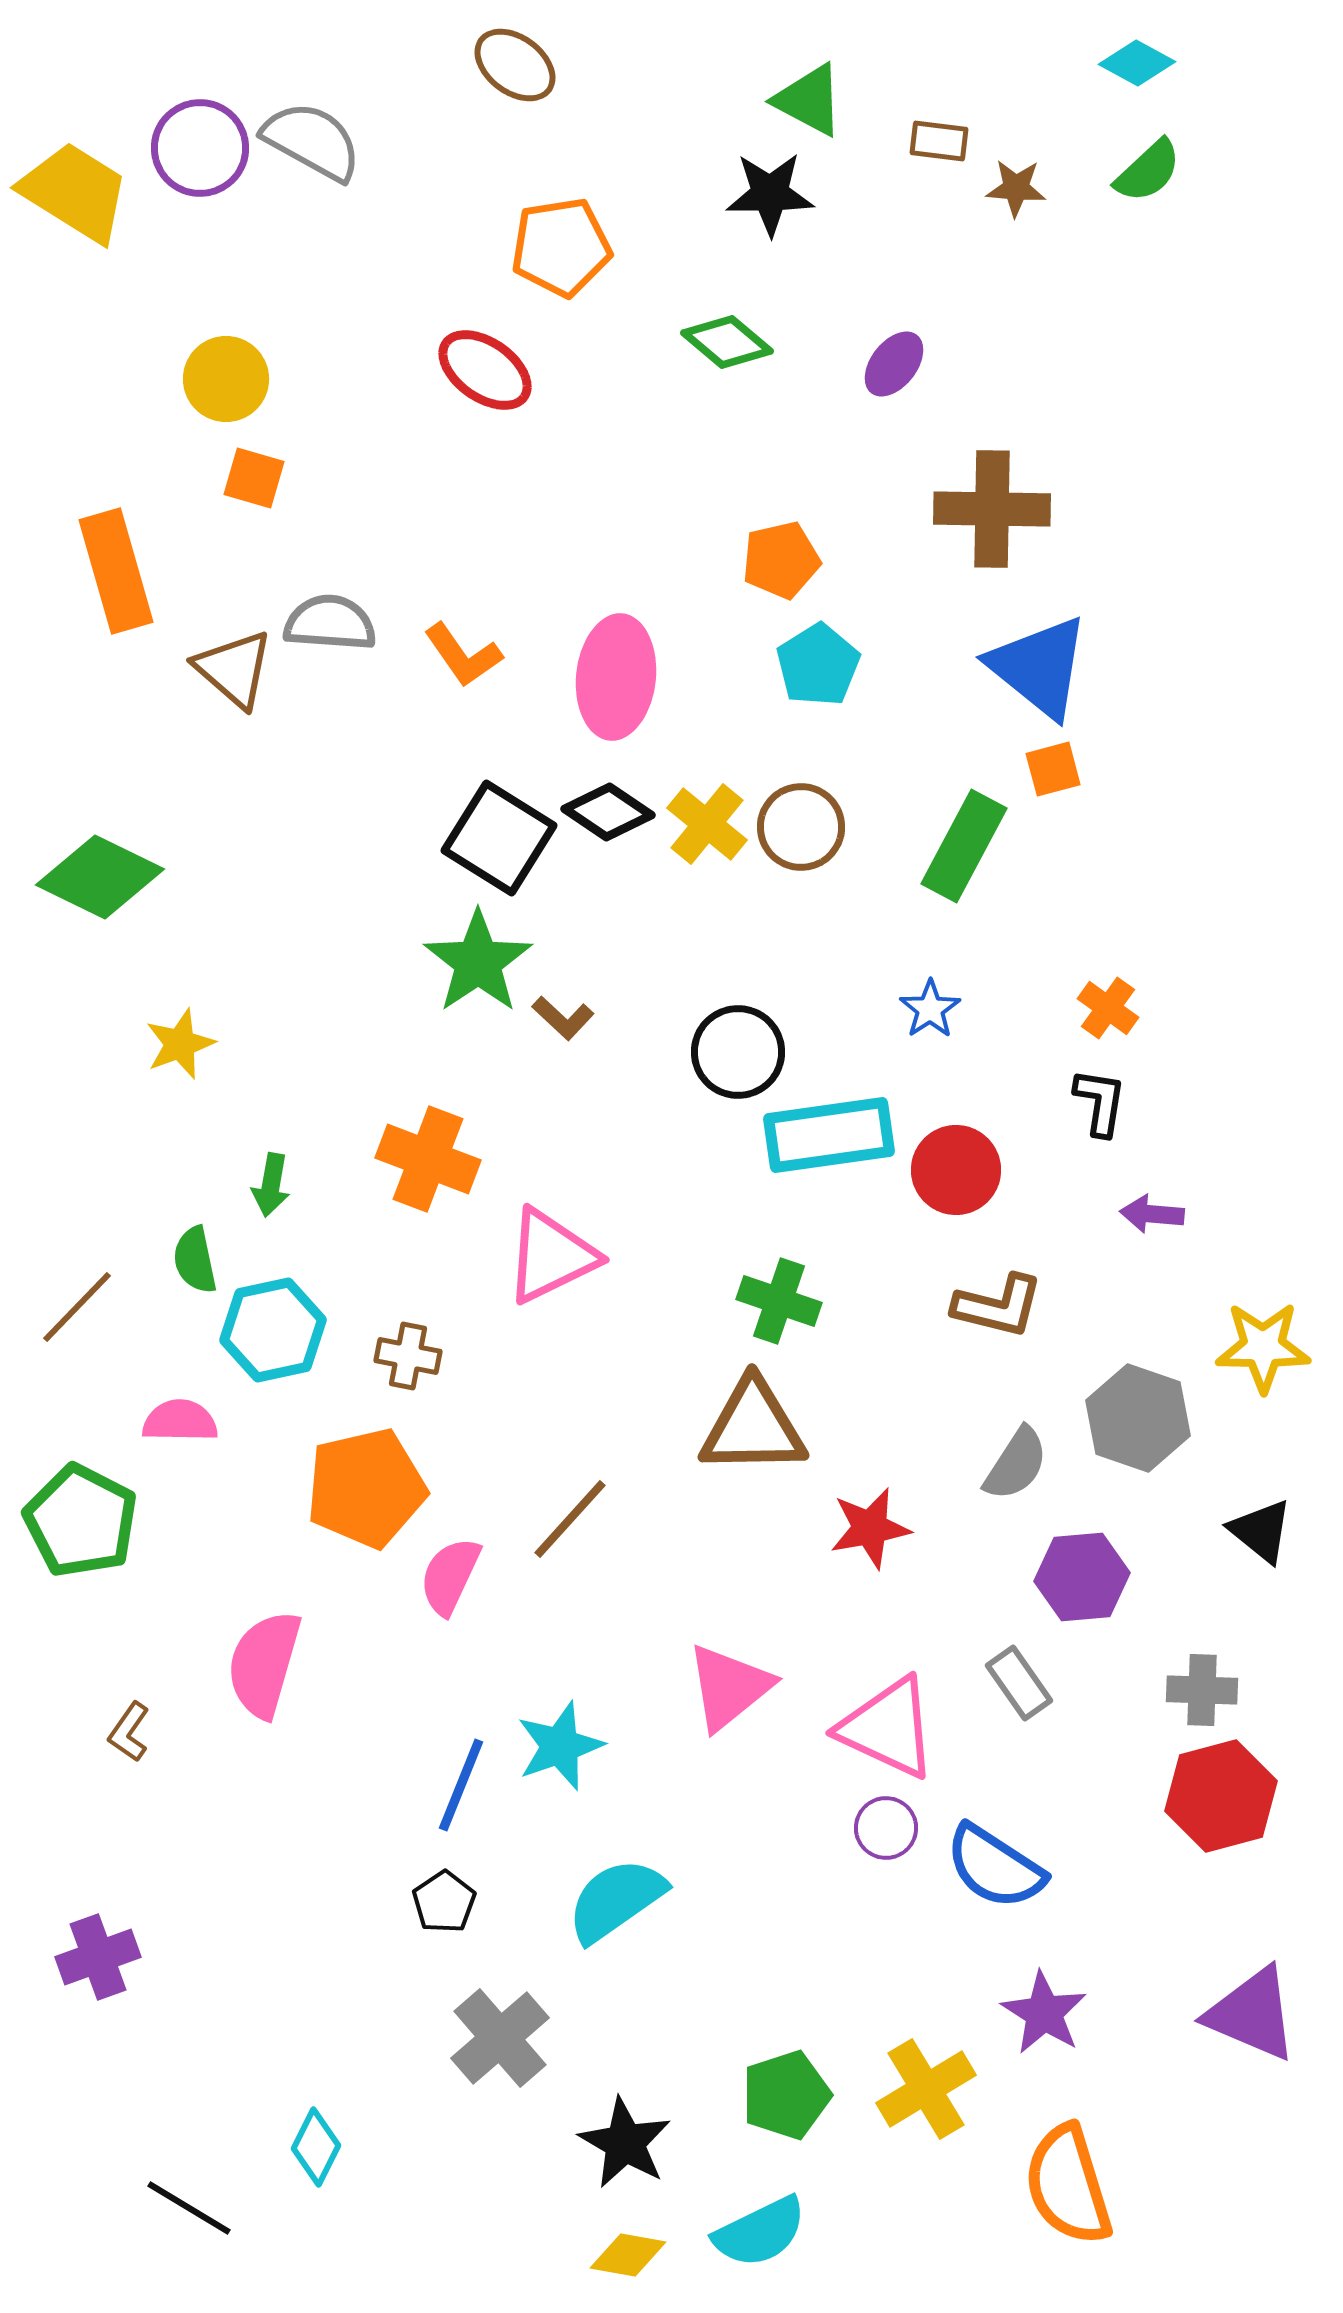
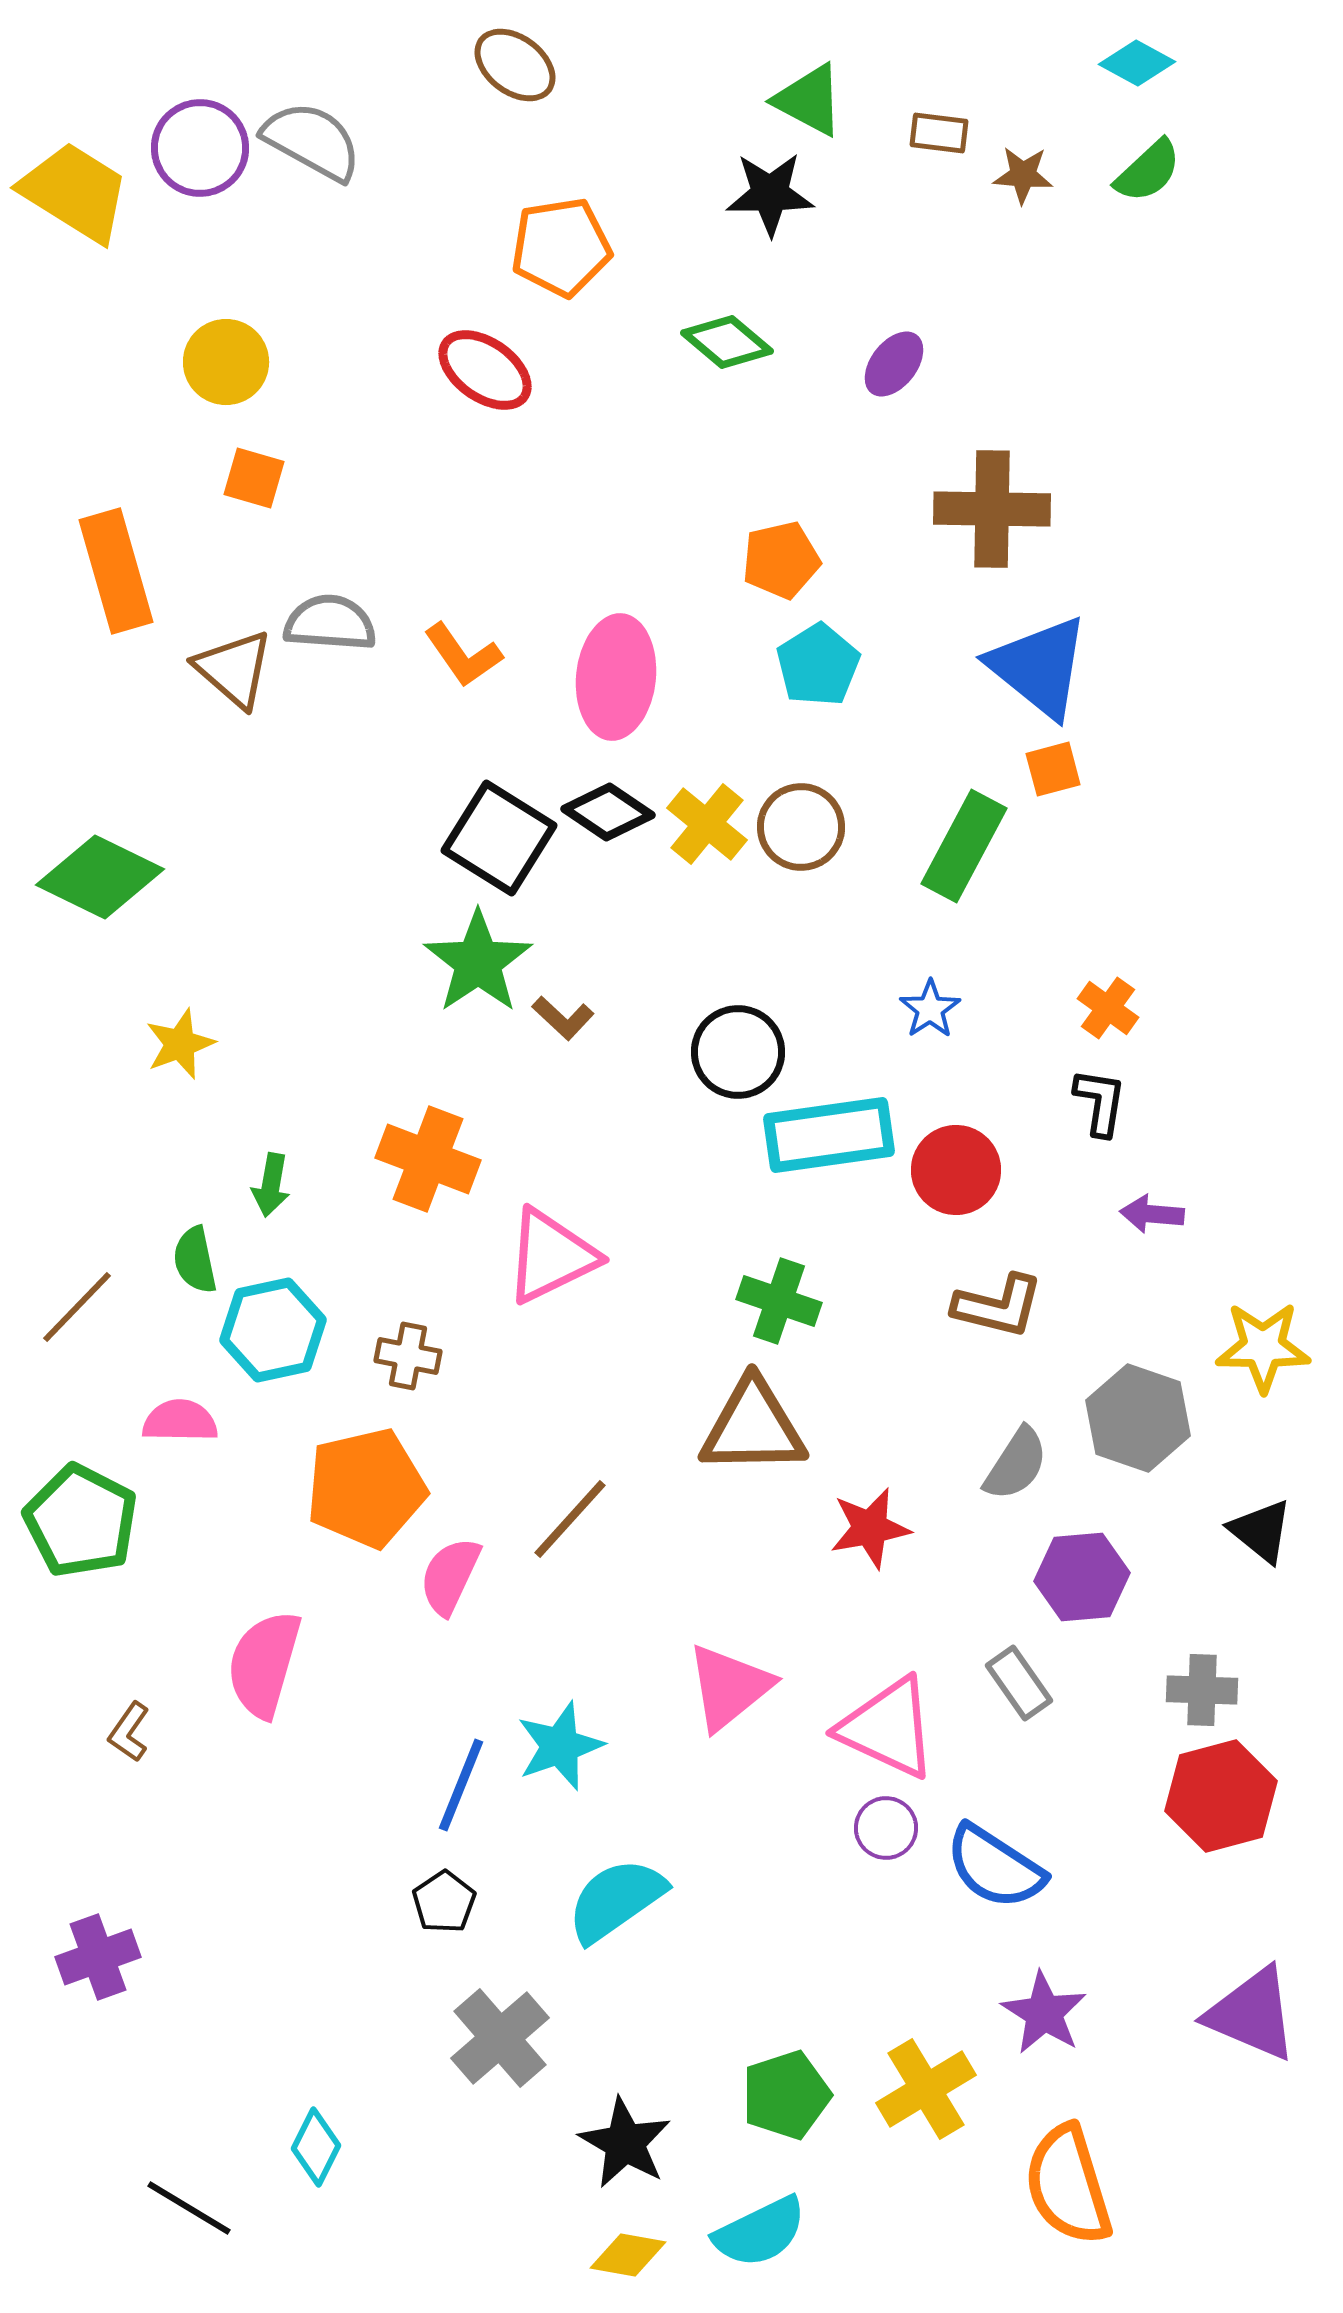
brown rectangle at (939, 141): moved 8 px up
brown star at (1016, 188): moved 7 px right, 13 px up
yellow circle at (226, 379): moved 17 px up
